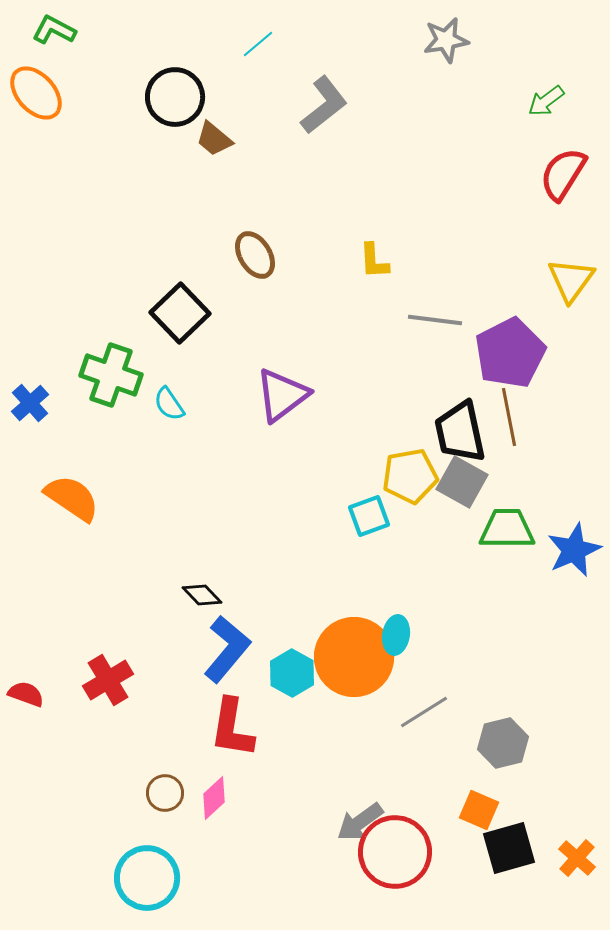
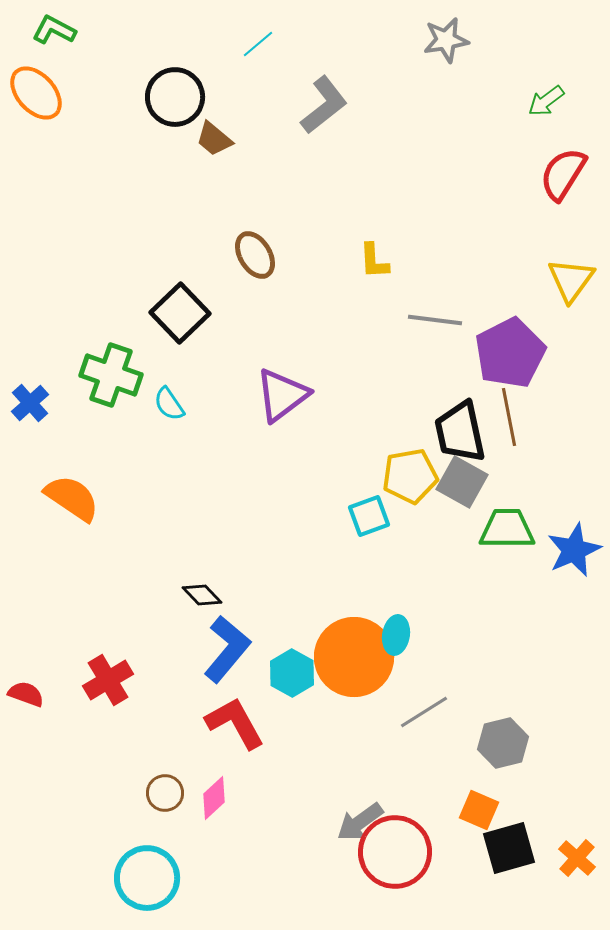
red L-shape at (232, 728): moved 3 px right, 5 px up; rotated 142 degrees clockwise
